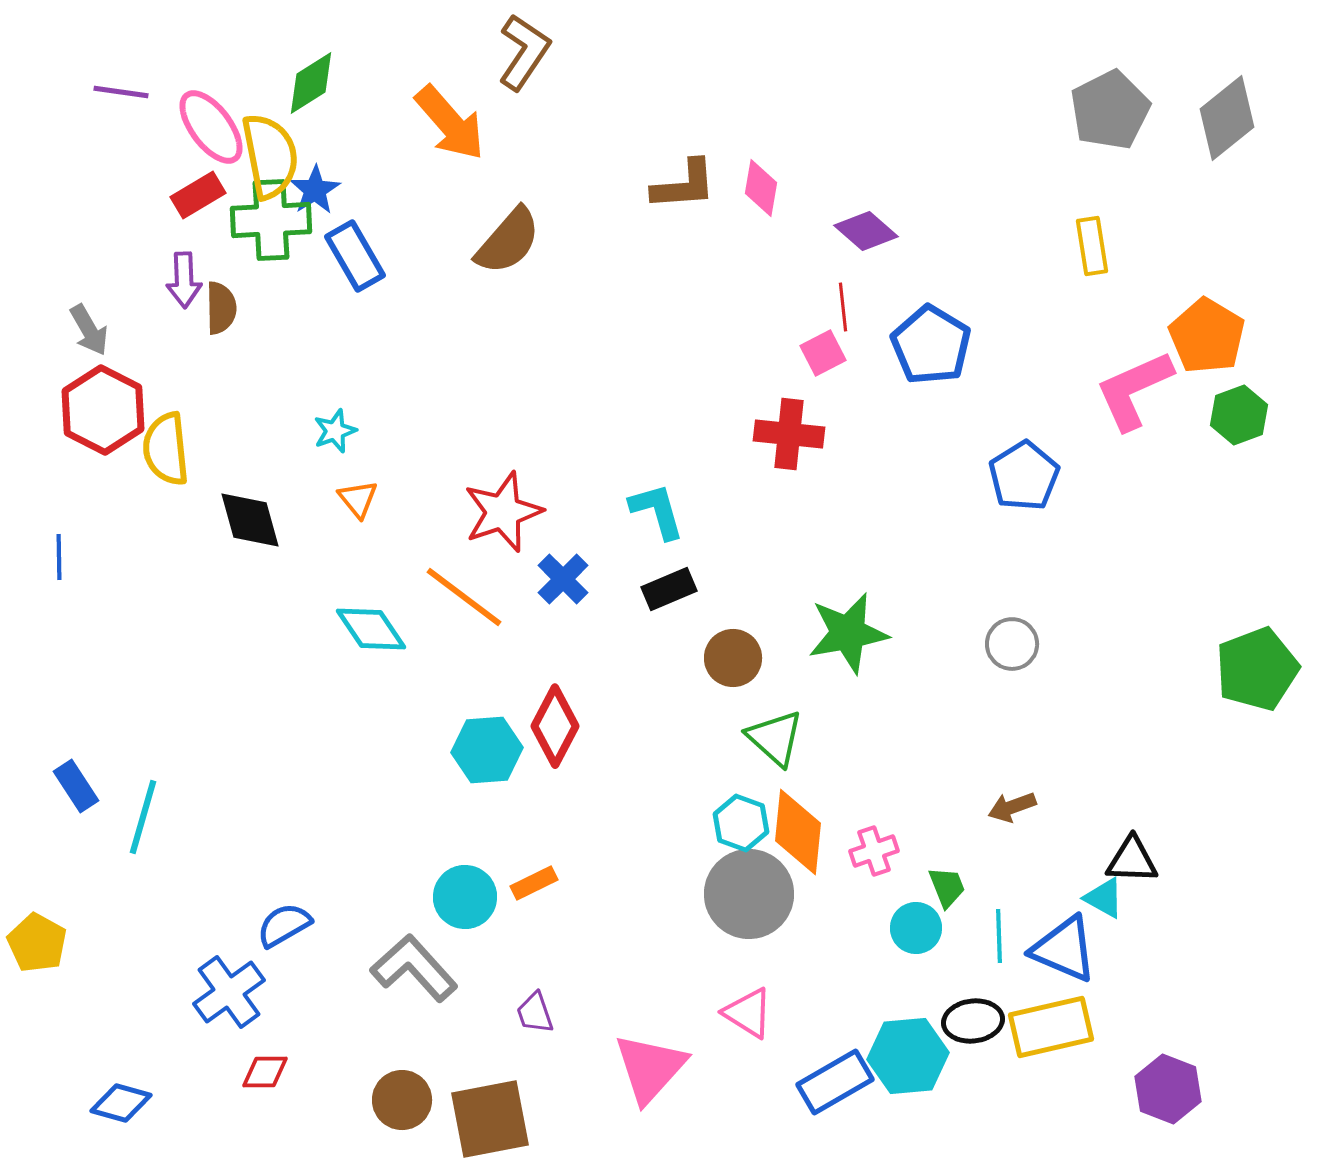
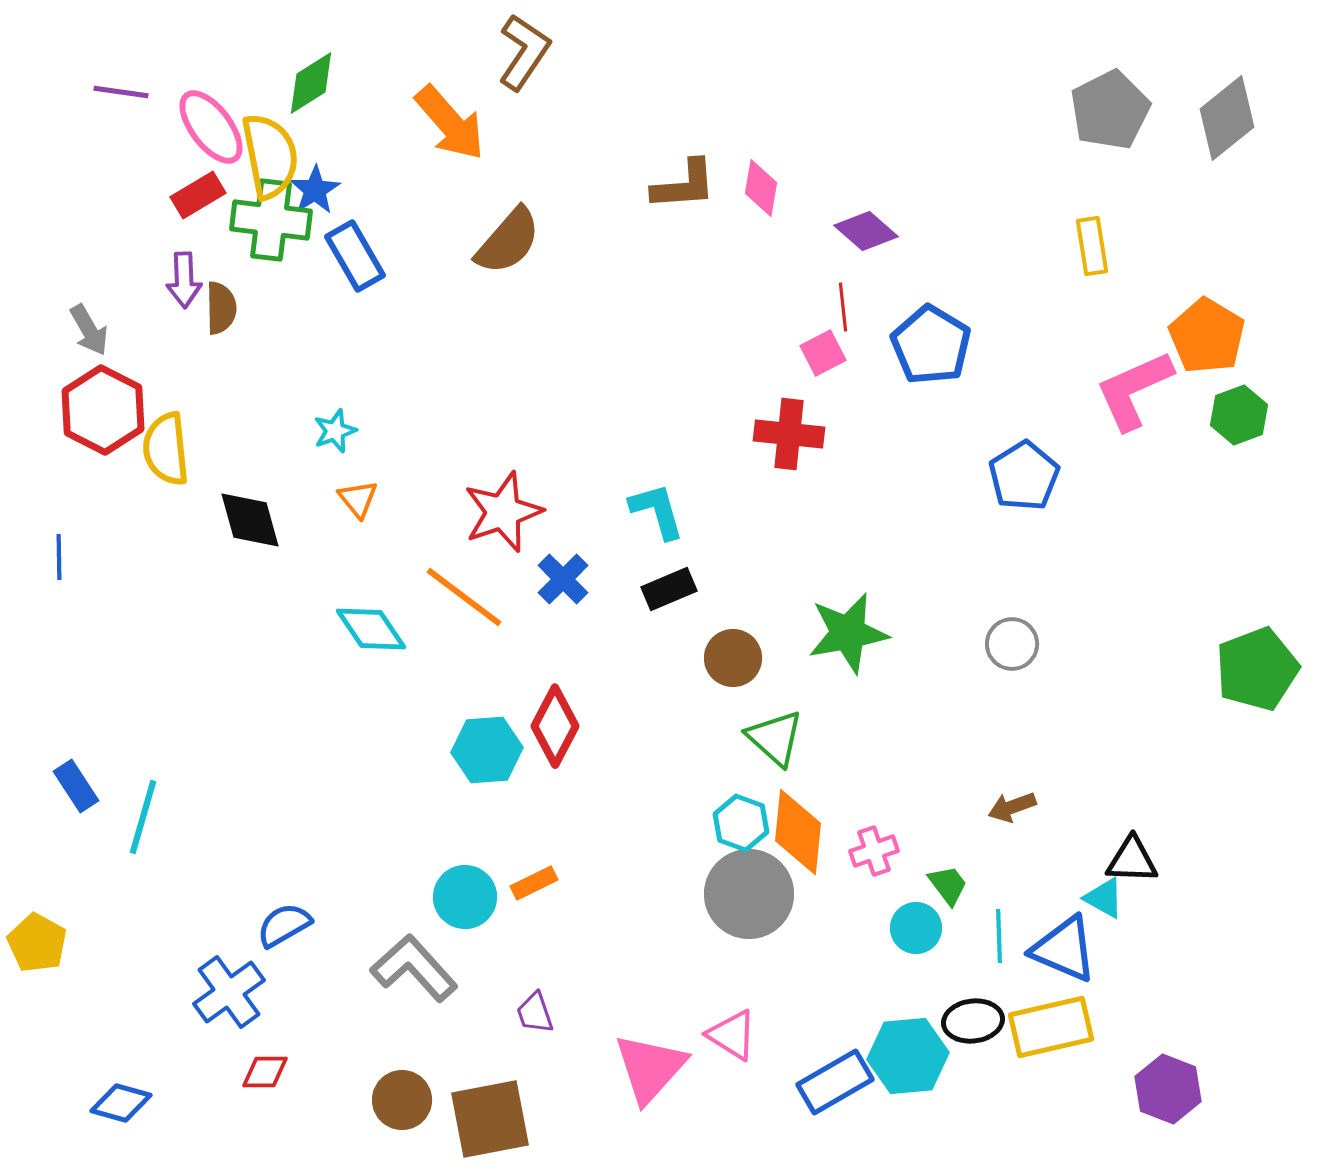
green cross at (271, 220): rotated 10 degrees clockwise
green trapezoid at (947, 887): moved 1 px right, 2 px up; rotated 15 degrees counterclockwise
pink triangle at (748, 1013): moved 16 px left, 22 px down
